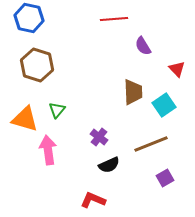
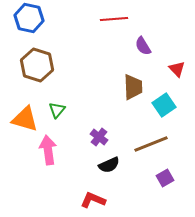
brown trapezoid: moved 5 px up
